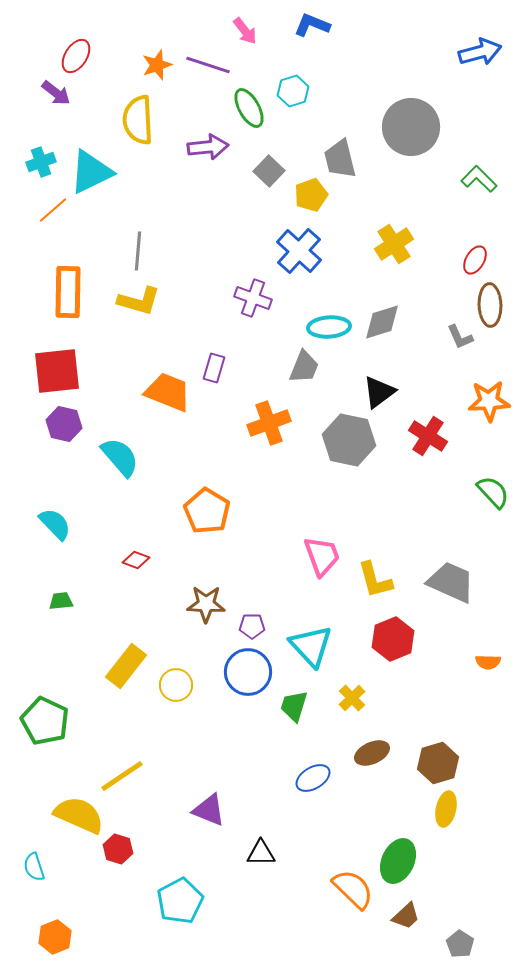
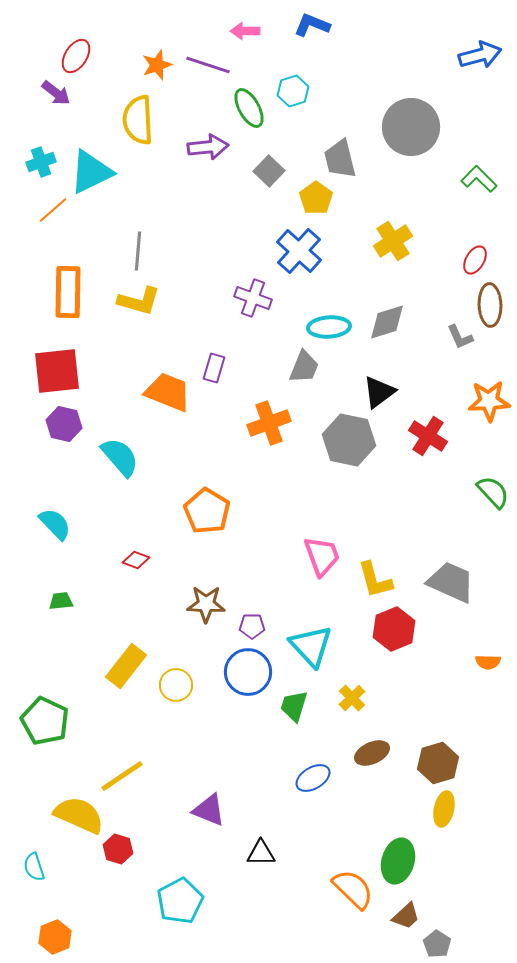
pink arrow at (245, 31): rotated 128 degrees clockwise
blue arrow at (480, 52): moved 3 px down
yellow pentagon at (311, 195): moved 5 px right, 3 px down; rotated 16 degrees counterclockwise
yellow cross at (394, 244): moved 1 px left, 3 px up
gray diamond at (382, 322): moved 5 px right
red hexagon at (393, 639): moved 1 px right, 10 px up
yellow ellipse at (446, 809): moved 2 px left
green ellipse at (398, 861): rotated 9 degrees counterclockwise
gray pentagon at (460, 944): moved 23 px left
